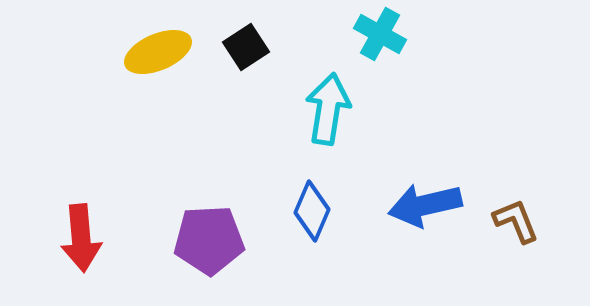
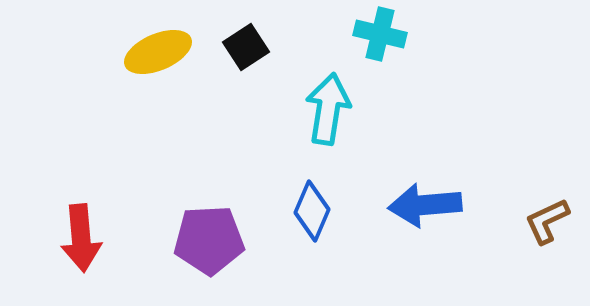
cyan cross: rotated 15 degrees counterclockwise
blue arrow: rotated 8 degrees clockwise
brown L-shape: moved 31 px right; rotated 93 degrees counterclockwise
